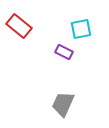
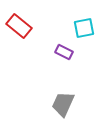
cyan square: moved 3 px right, 1 px up
